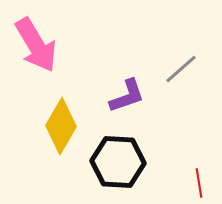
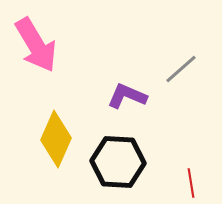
purple L-shape: rotated 138 degrees counterclockwise
yellow diamond: moved 5 px left, 13 px down; rotated 6 degrees counterclockwise
red line: moved 8 px left
